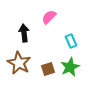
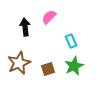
black arrow: moved 1 px right, 6 px up
brown star: rotated 20 degrees clockwise
green star: moved 4 px right, 1 px up
